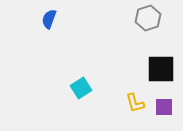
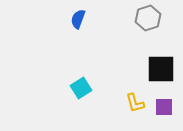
blue semicircle: moved 29 px right
